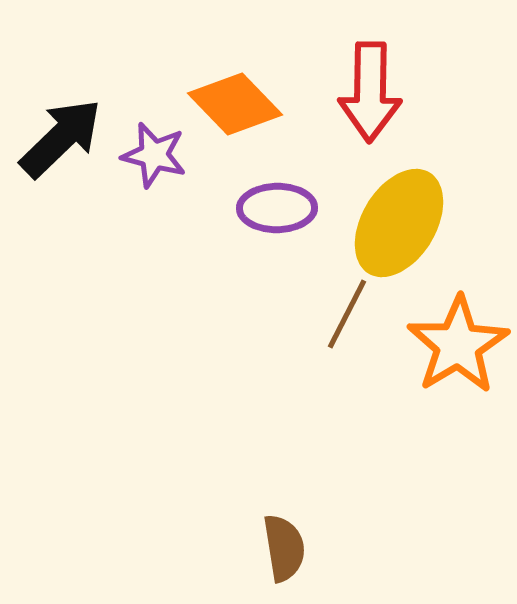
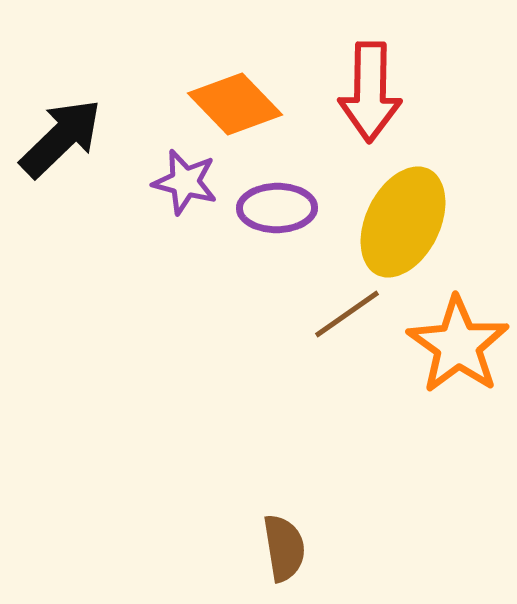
purple star: moved 31 px right, 27 px down
yellow ellipse: moved 4 px right, 1 px up; rotated 5 degrees counterclockwise
brown line: rotated 28 degrees clockwise
orange star: rotated 6 degrees counterclockwise
